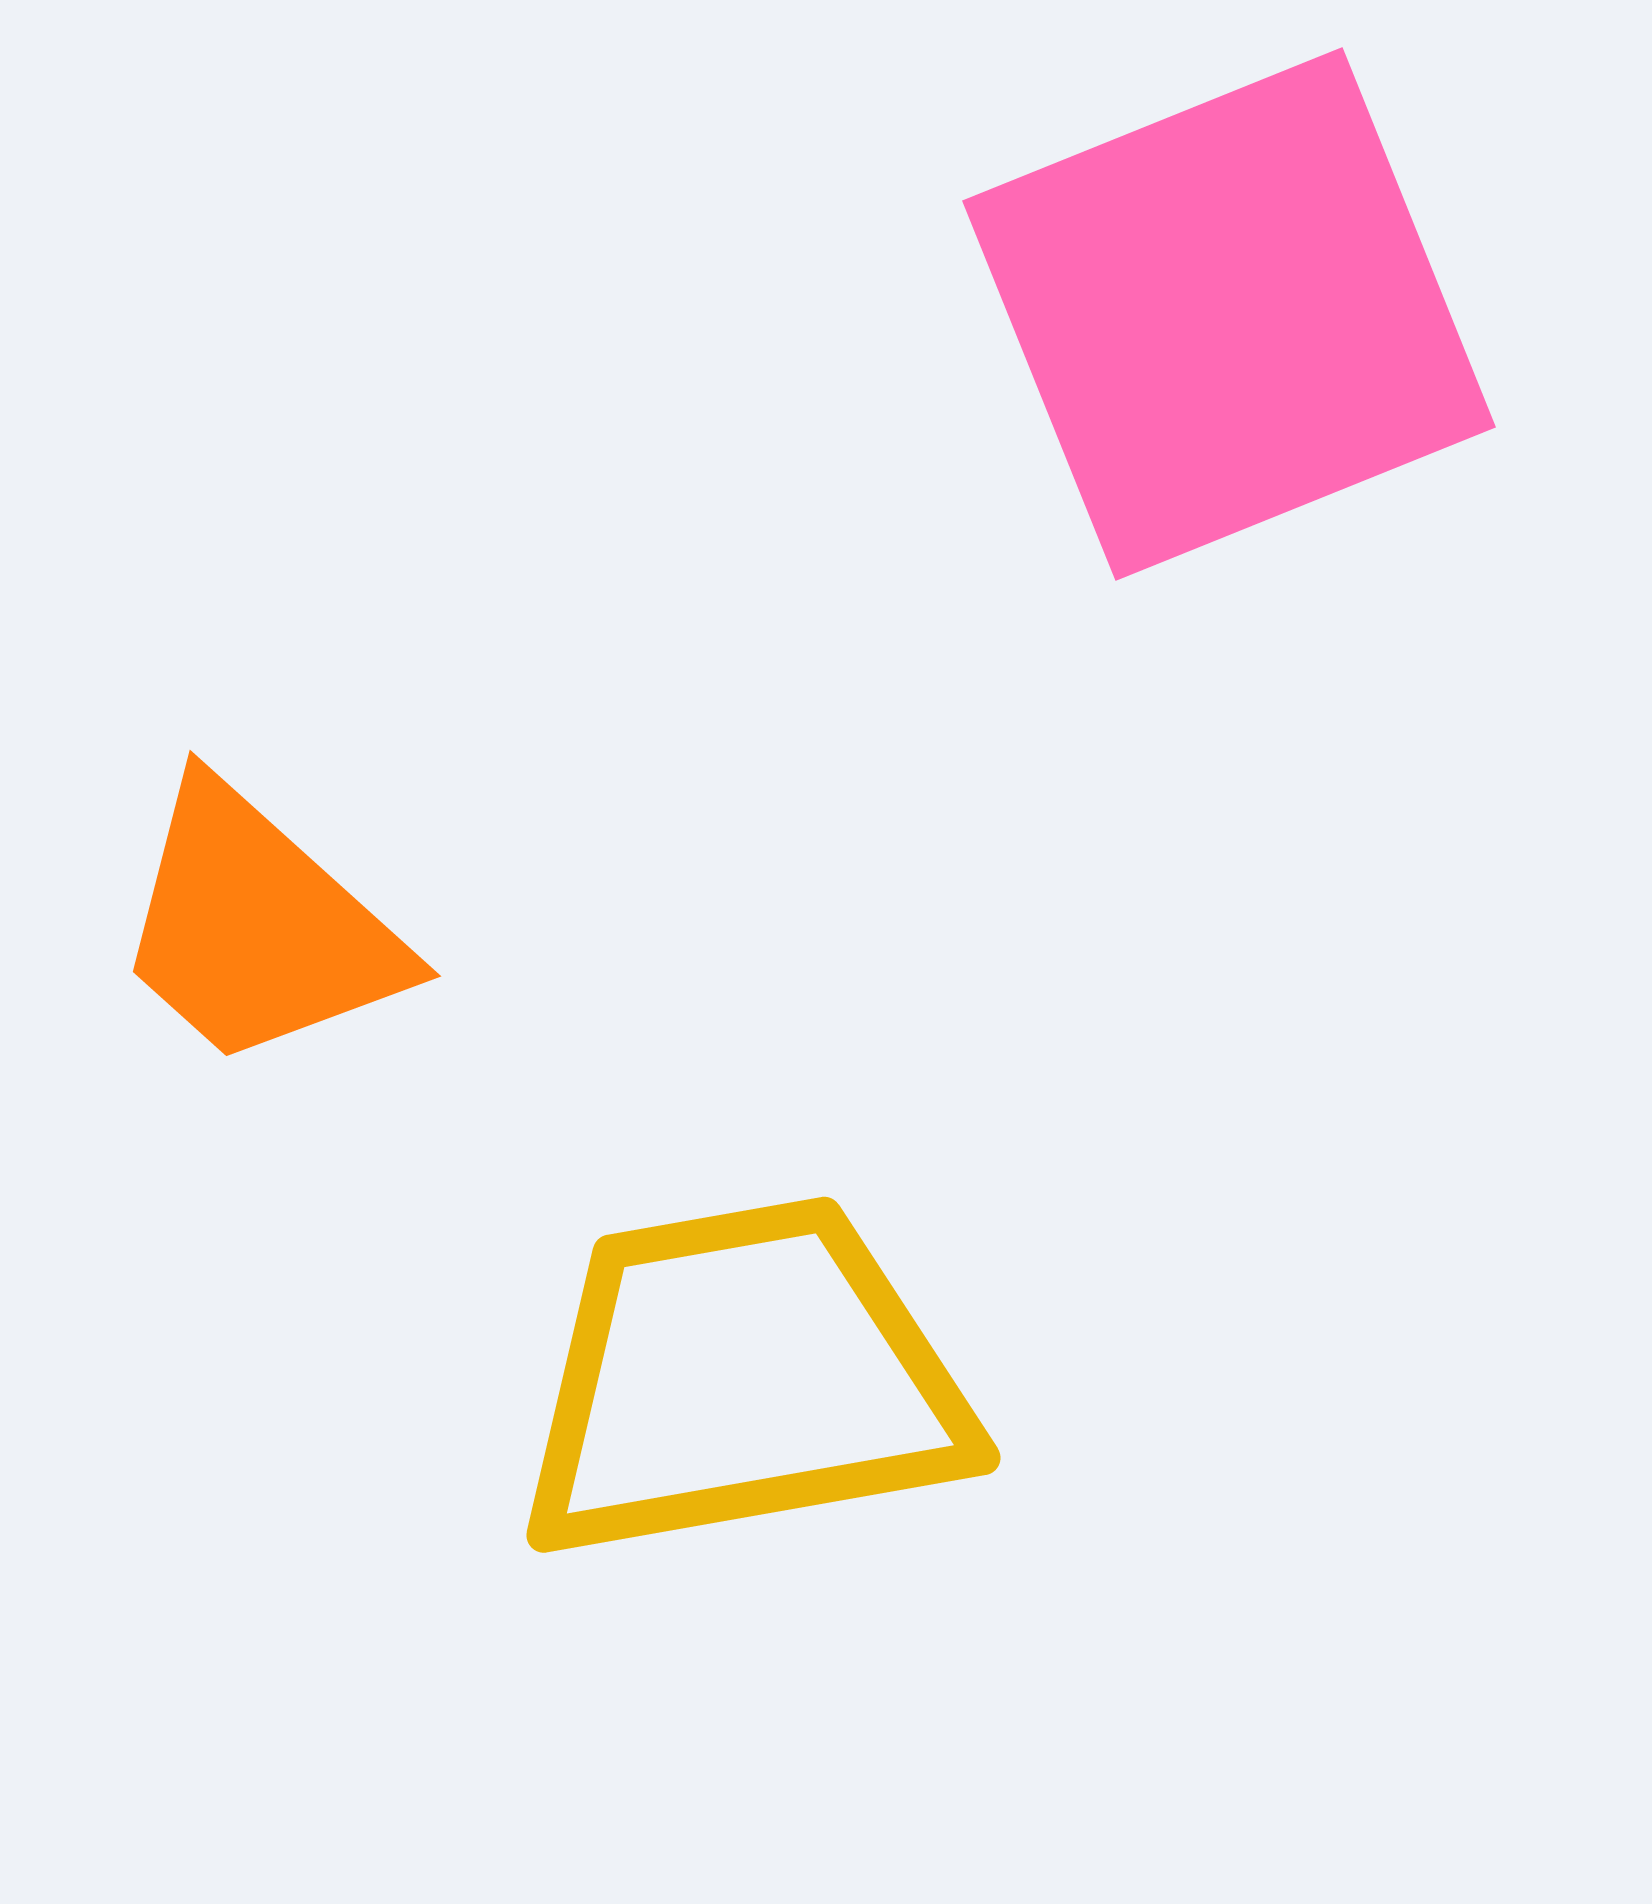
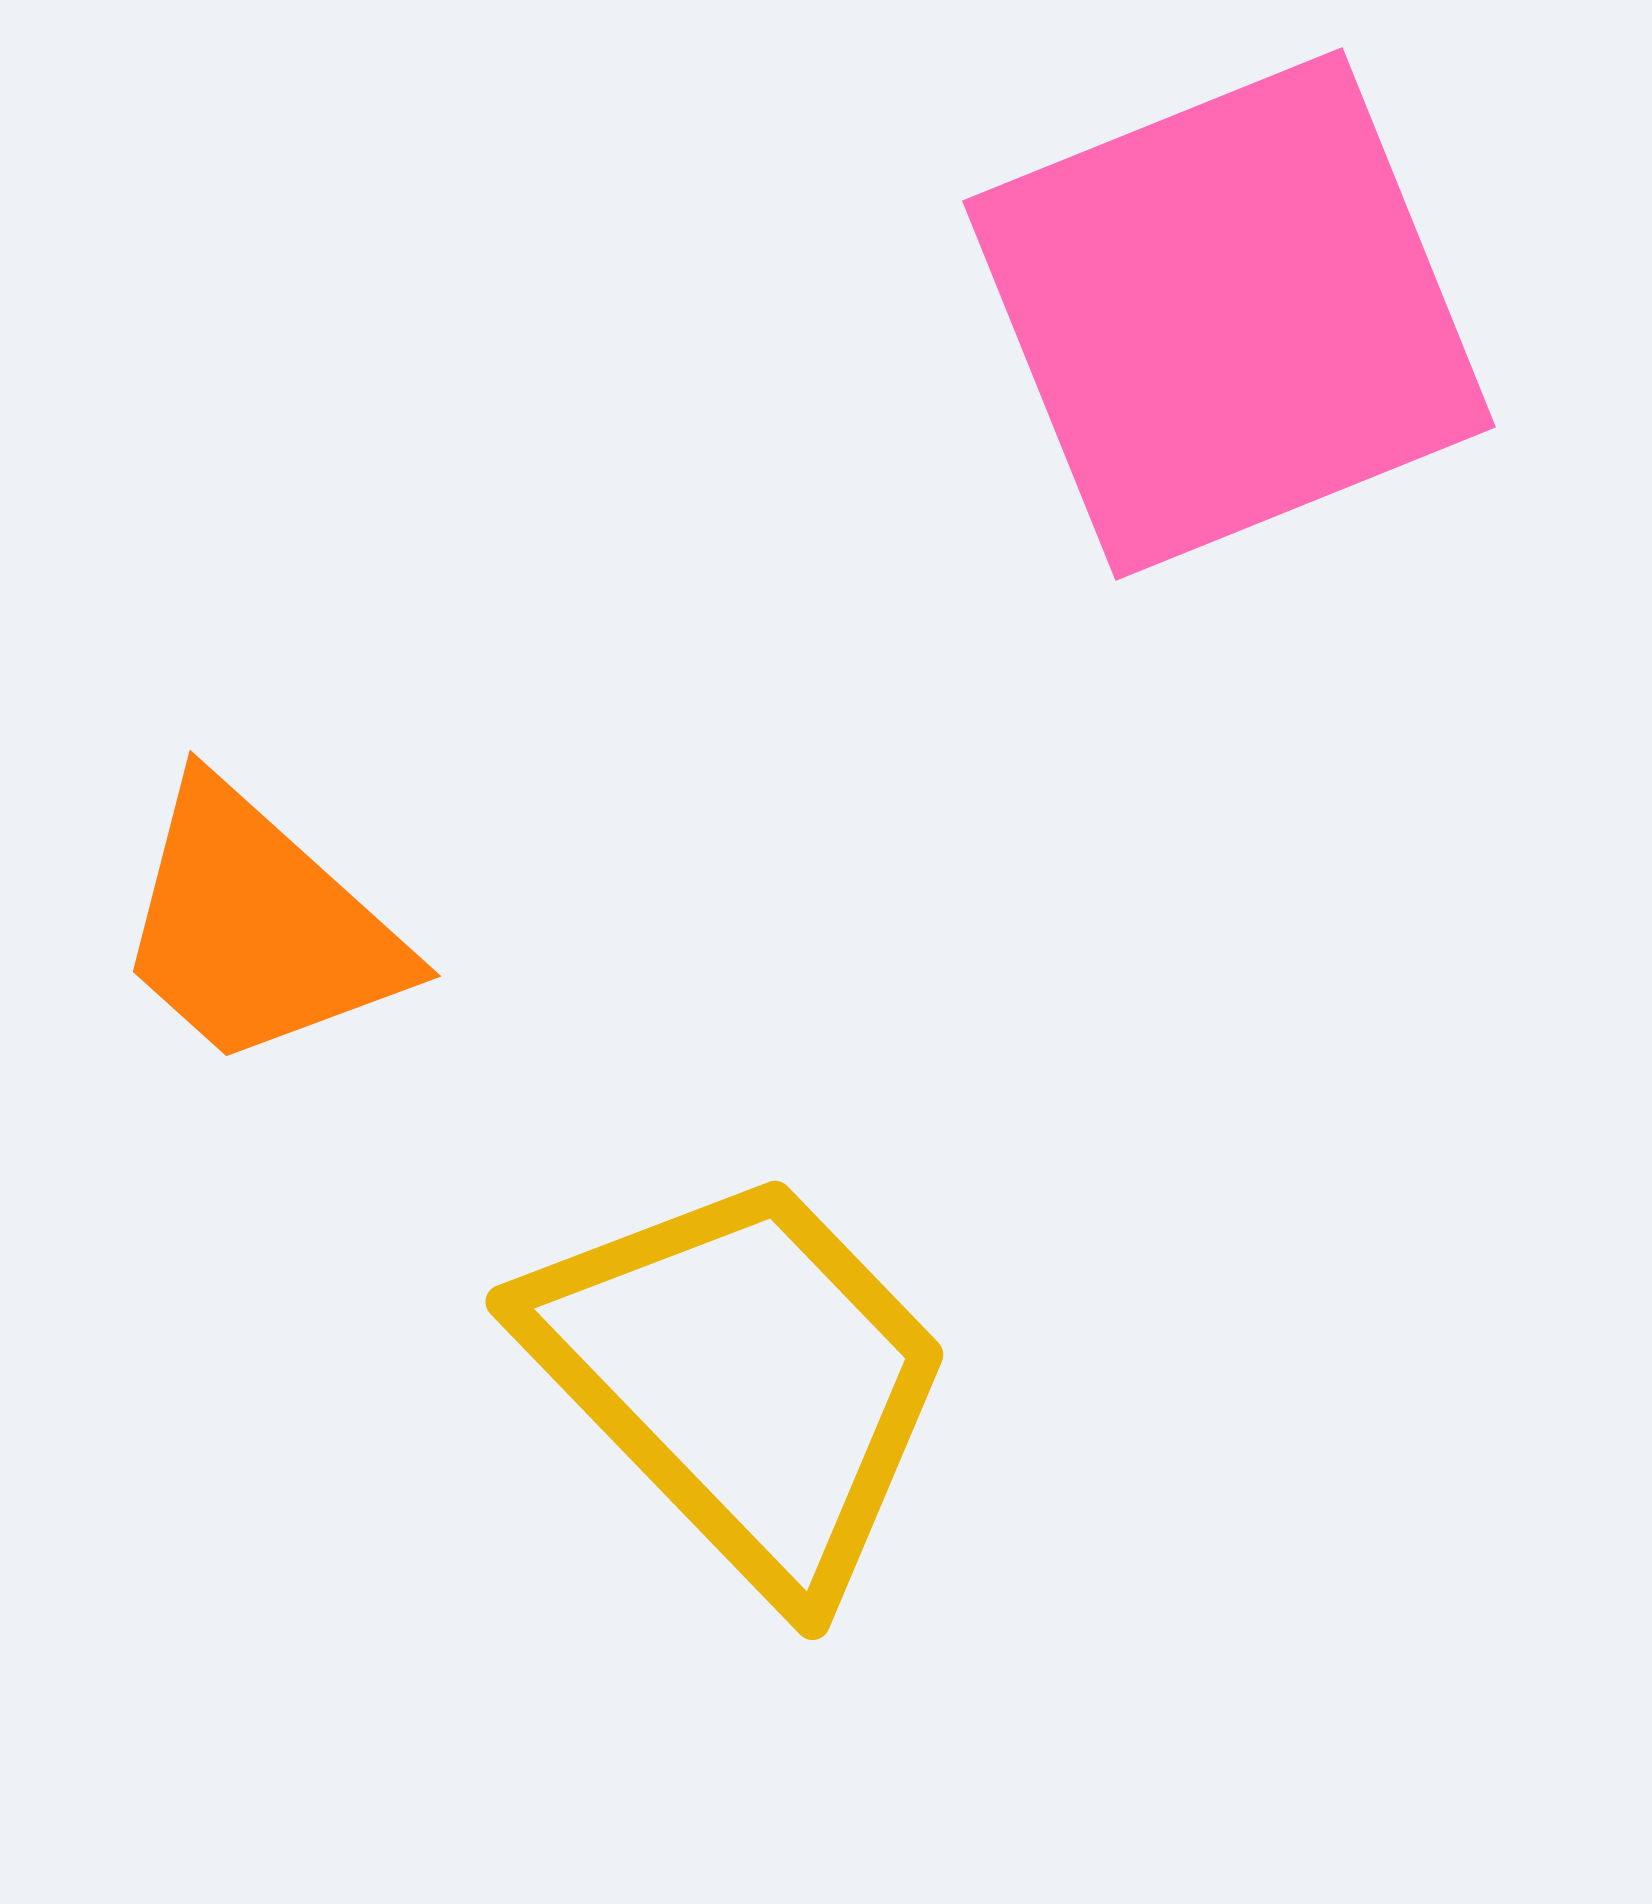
yellow trapezoid: rotated 56 degrees clockwise
